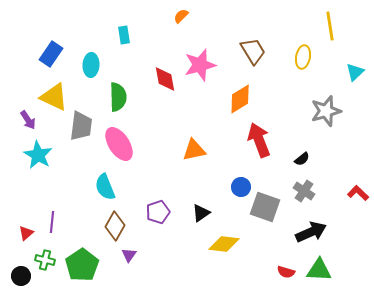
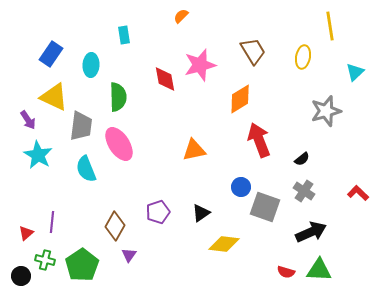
cyan semicircle: moved 19 px left, 18 px up
